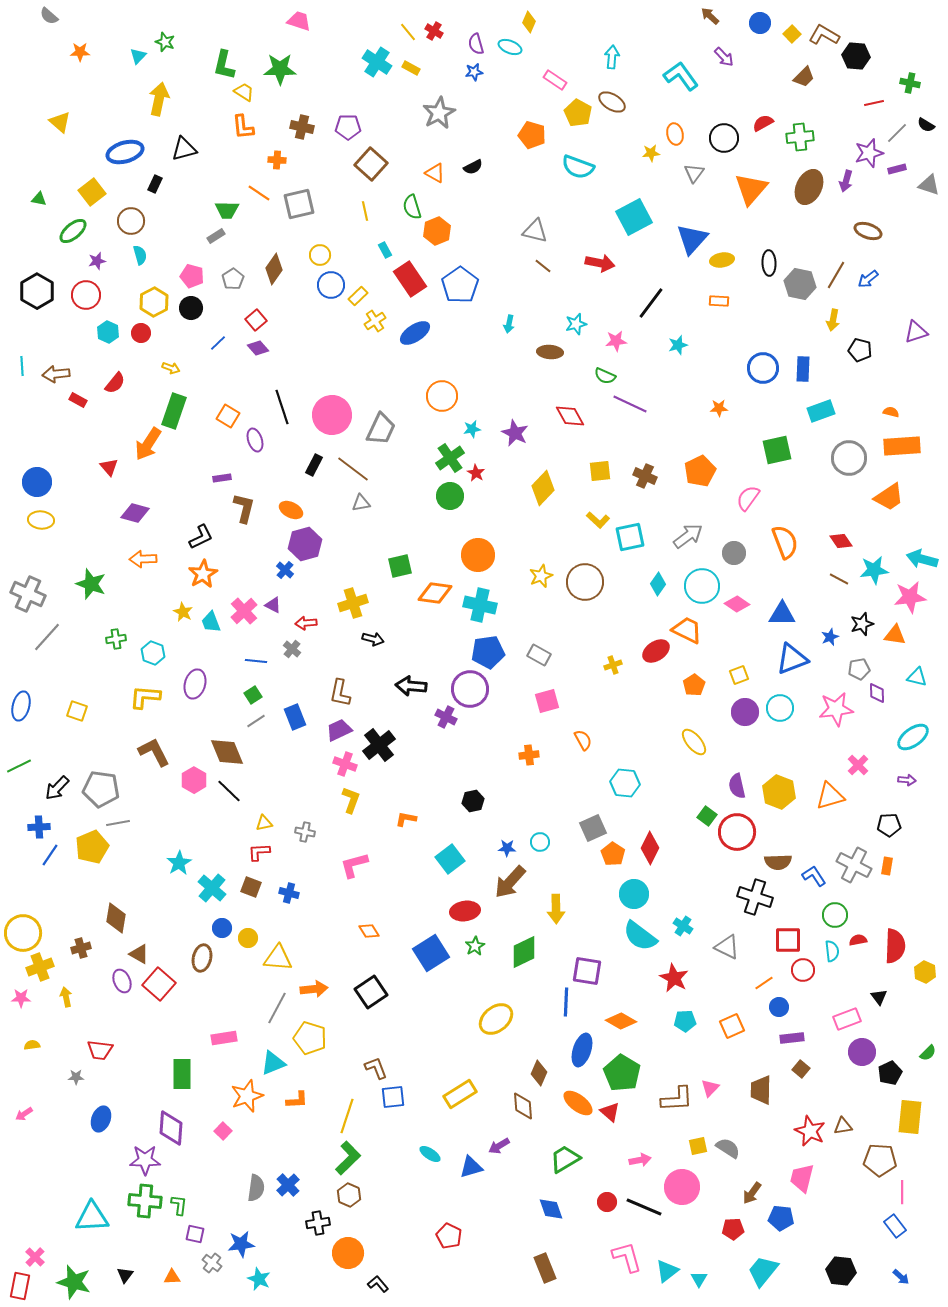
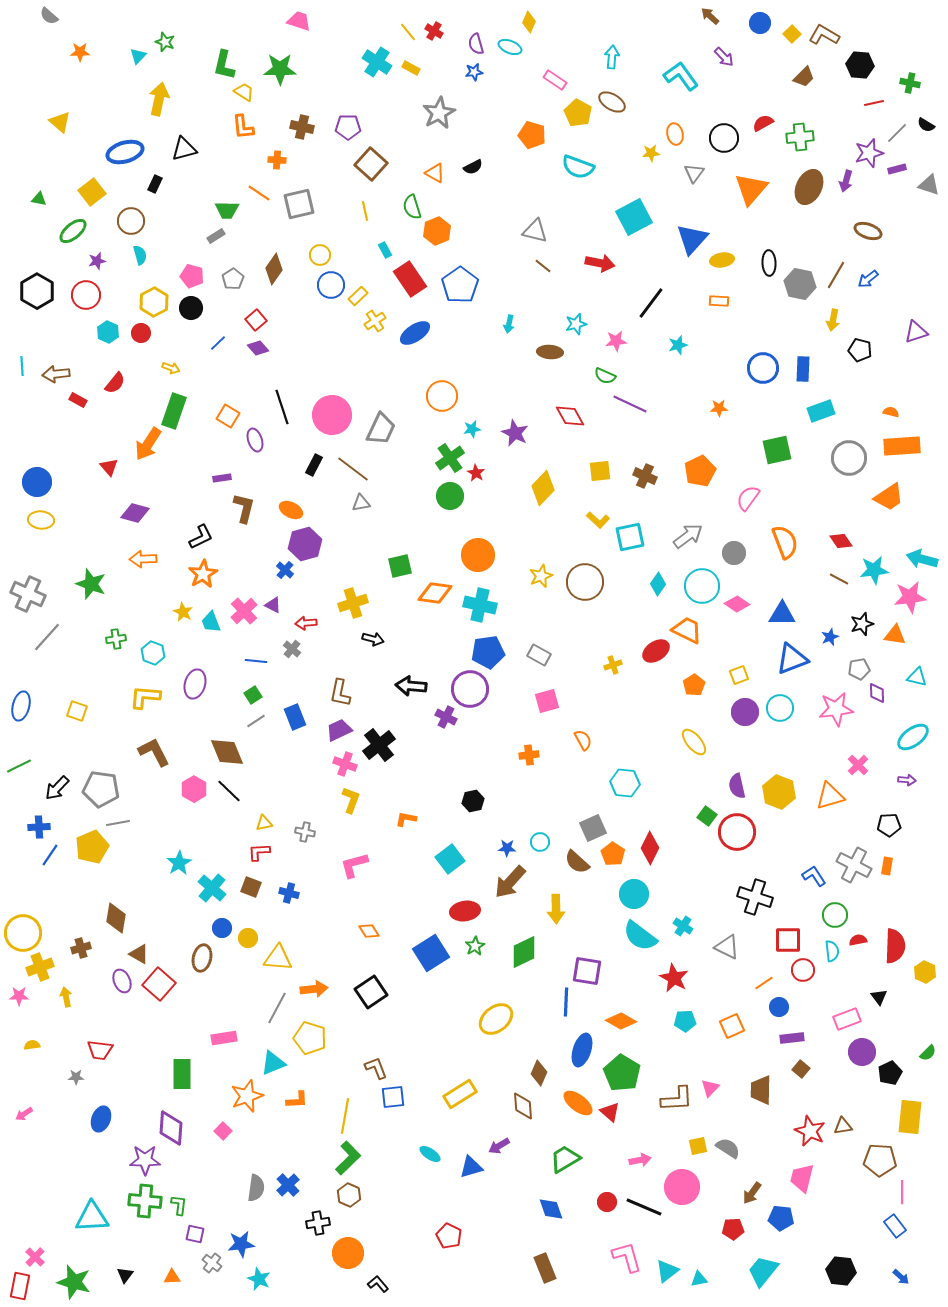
black hexagon at (856, 56): moved 4 px right, 9 px down
pink hexagon at (194, 780): moved 9 px down
brown semicircle at (778, 862): moved 201 px left; rotated 44 degrees clockwise
pink star at (21, 998): moved 2 px left, 2 px up
yellow line at (347, 1116): moved 2 px left; rotated 8 degrees counterclockwise
cyan triangle at (699, 1279): rotated 48 degrees clockwise
